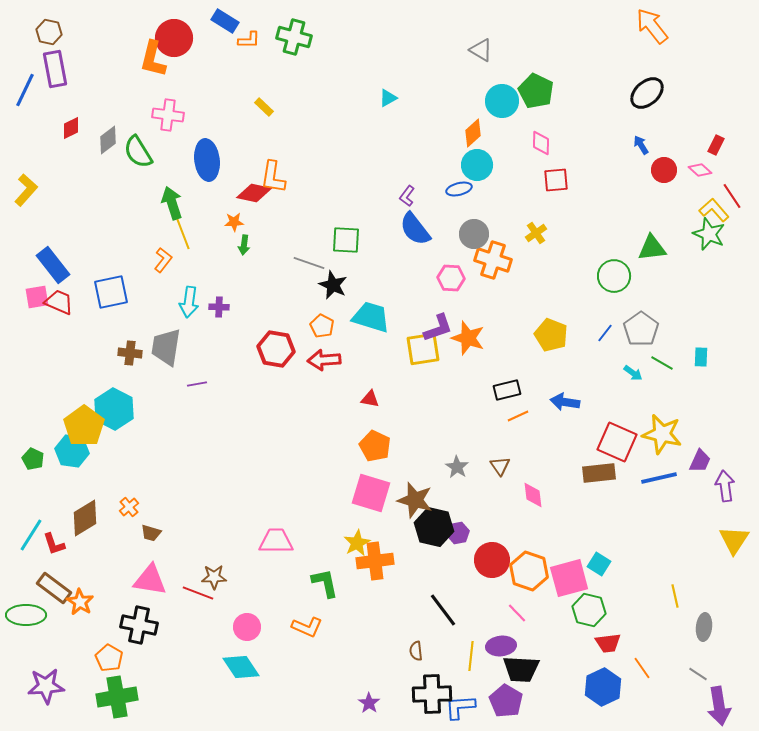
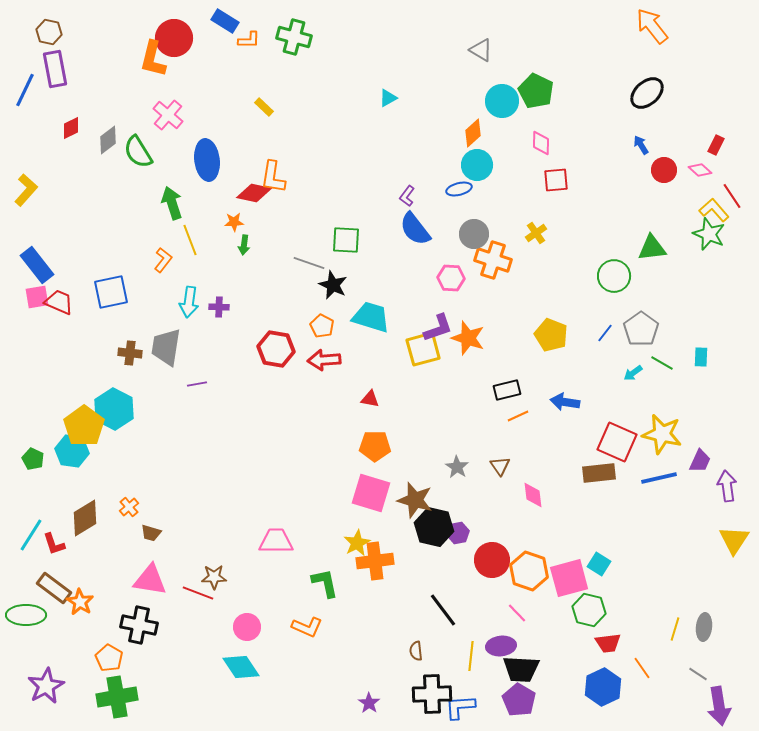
pink cross at (168, 115): rotated 32 degrees clockwise
yellow line at (183, 234): moved 7 px right, 6 px down
blue rectangle at (53, 265): moved 16 px left
yellow square at (423, 349): rotated 6 degrees counterclockwise
cyan arrow at (633, 373): rotated 108 degrees clockwise
orange pentagon at (375, 446): rotated 24 degrees counterclockwise
purple arrow at (725, 486): moved 2 px right
yellow line at (675, 596): moved 33 px down; rotated 30 degrees clockwise
purple star at (46, 686): rotated 24 degrees counterclockwise
purple pentagon at (506, 701): moved 13 px right, 1 px up
